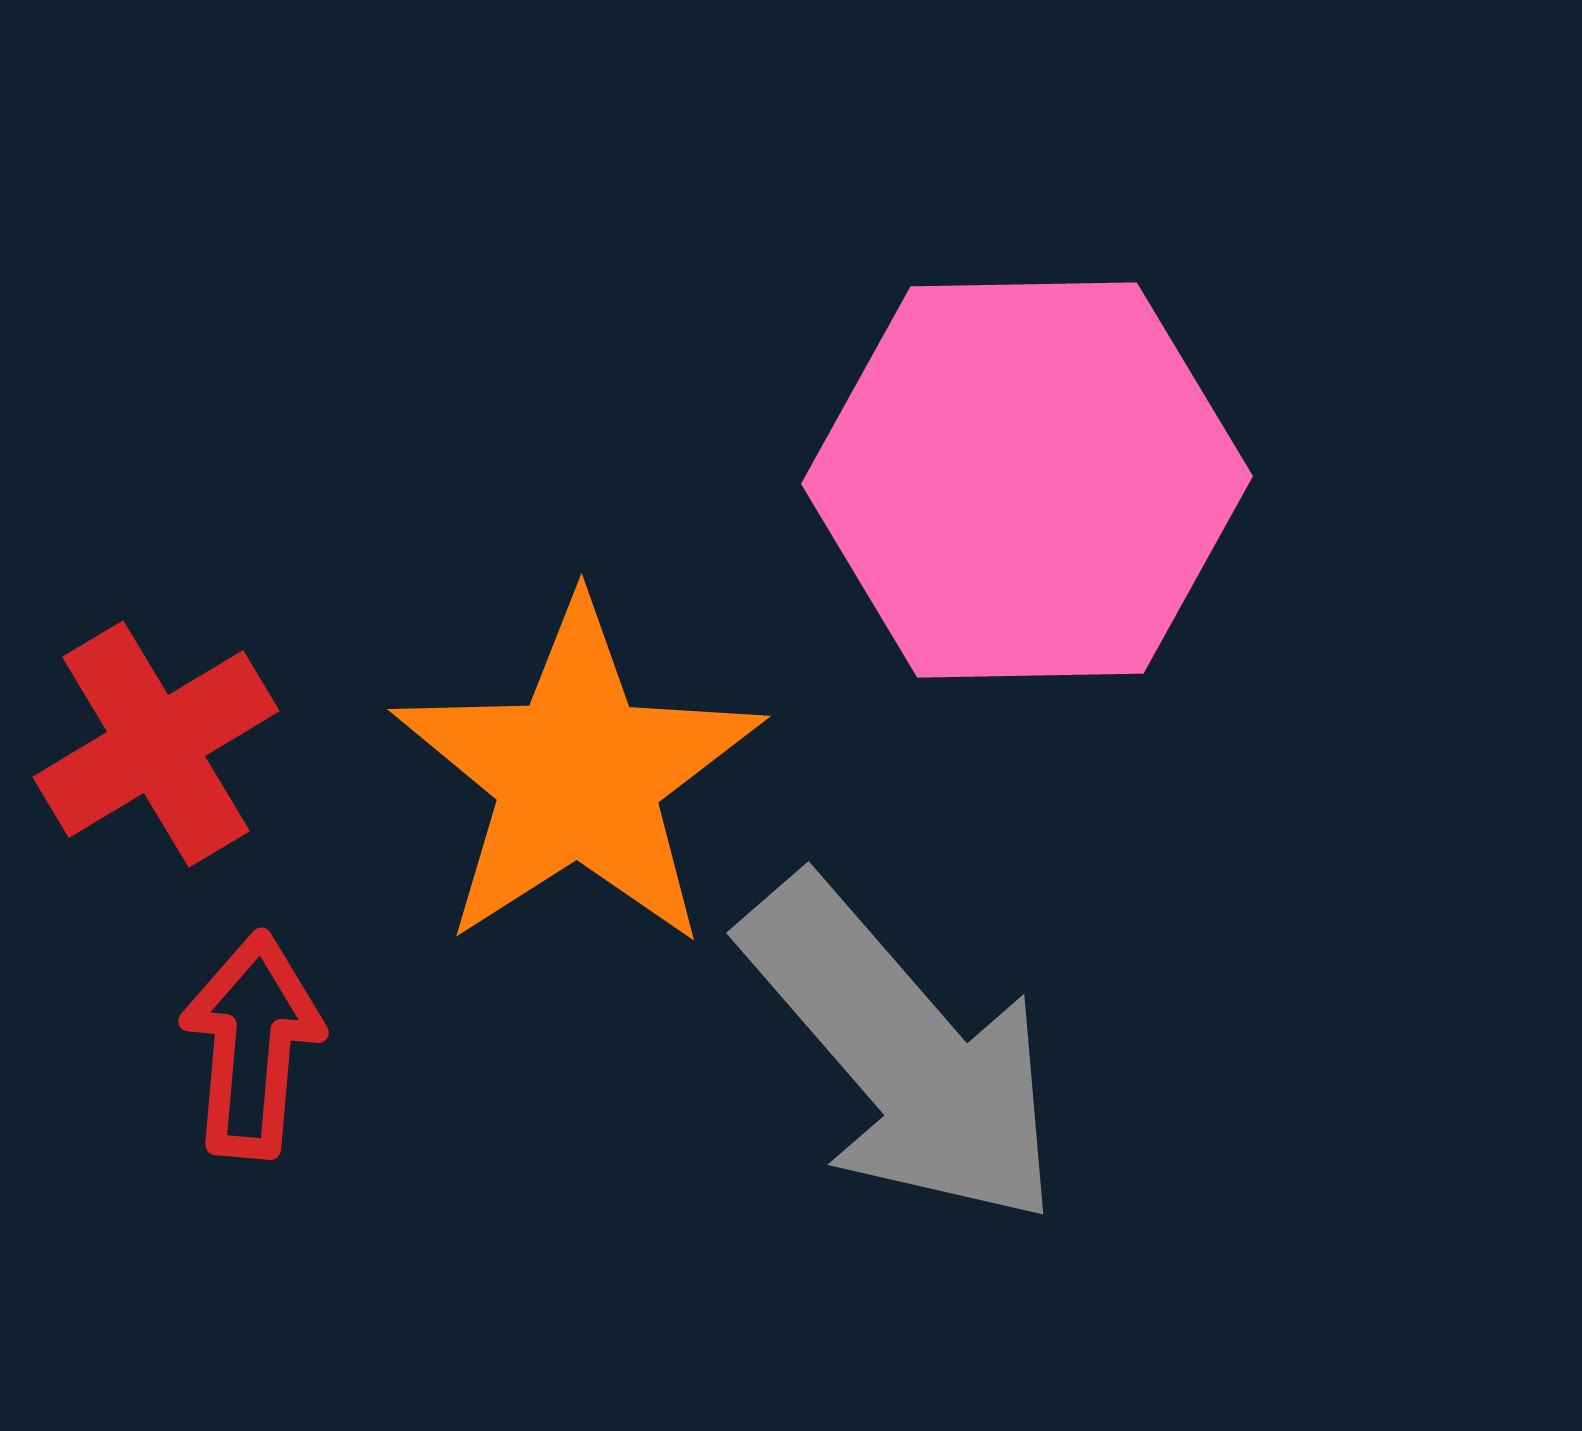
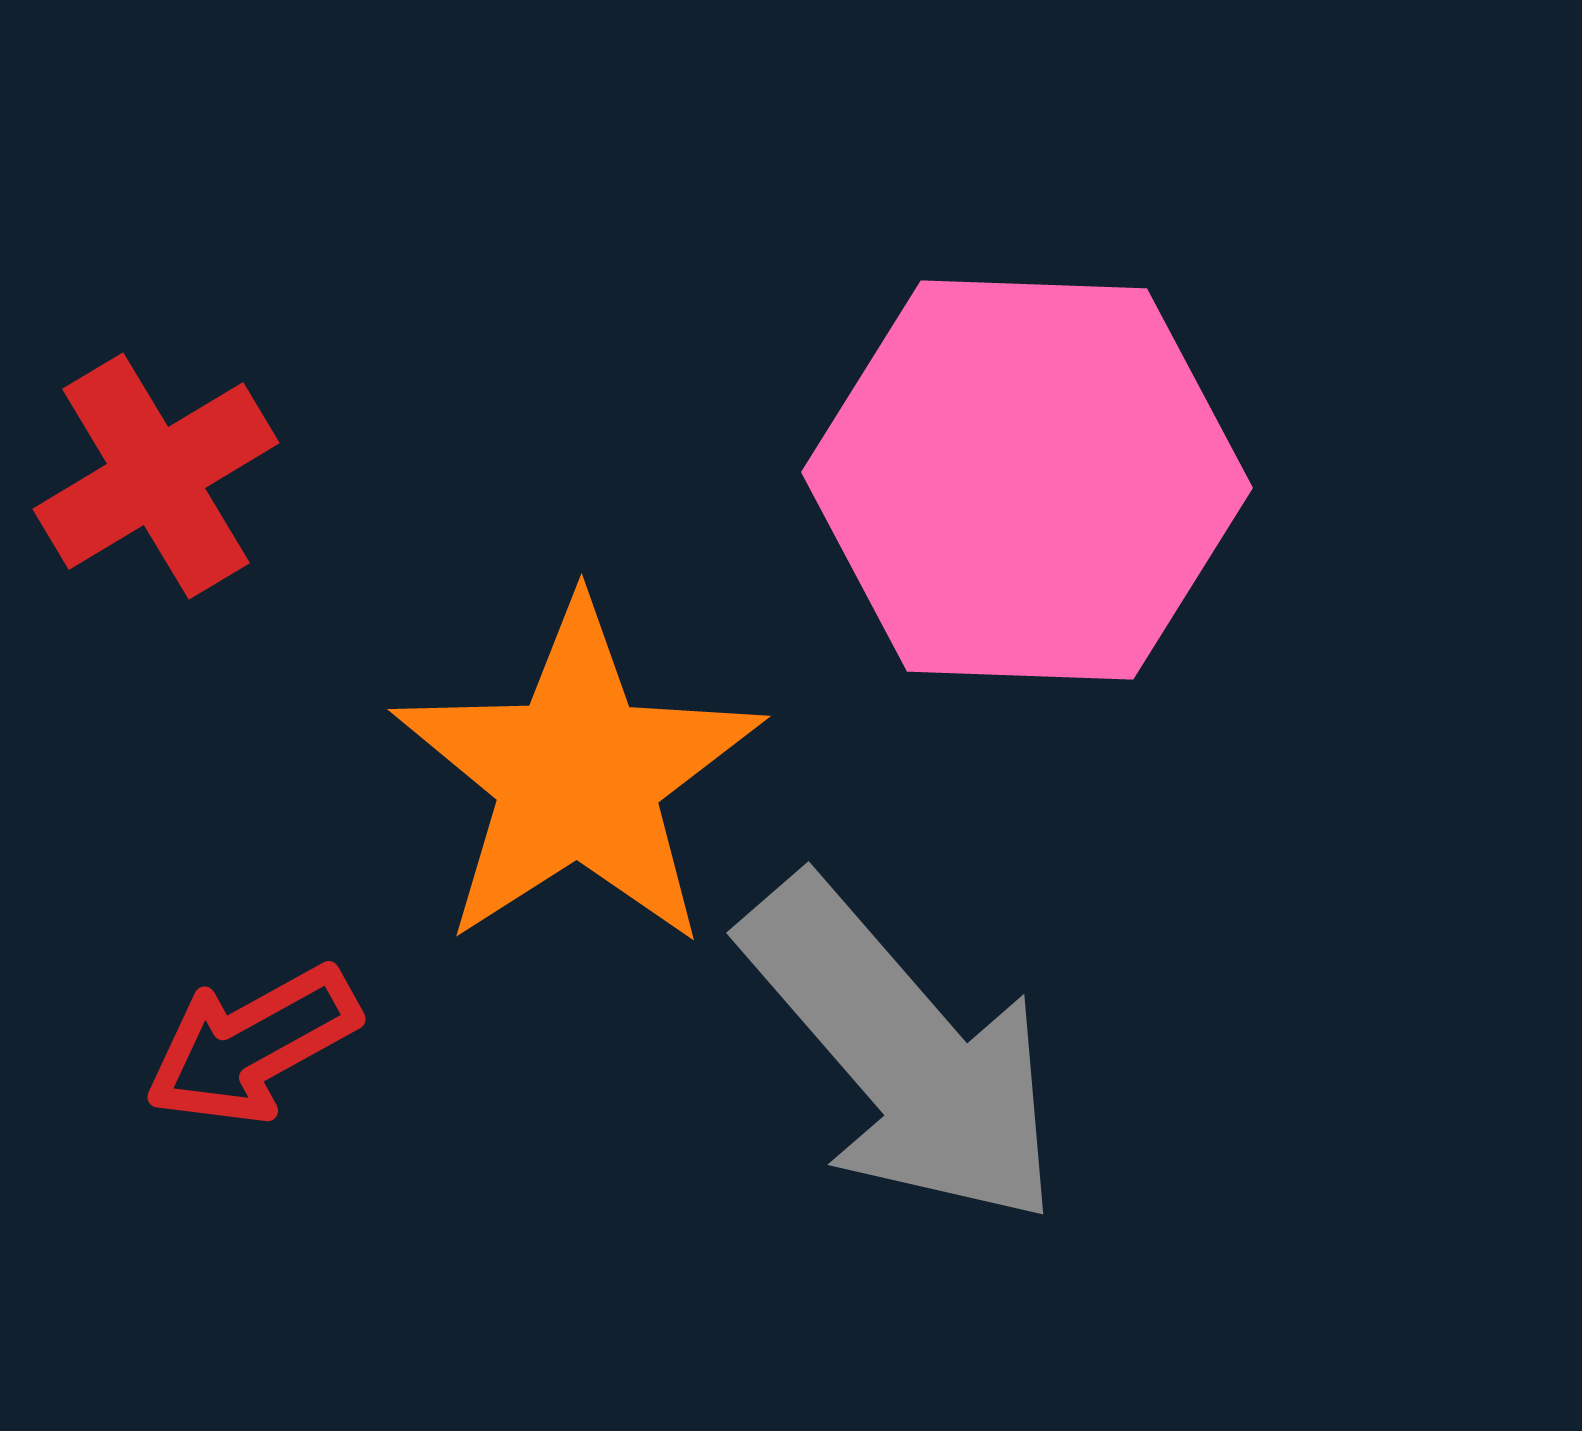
pink hexagon: rotated 3 degrees clockwise
red cross: moved 268 px up
red arrow: rotated 124 degrees counterclockwise
